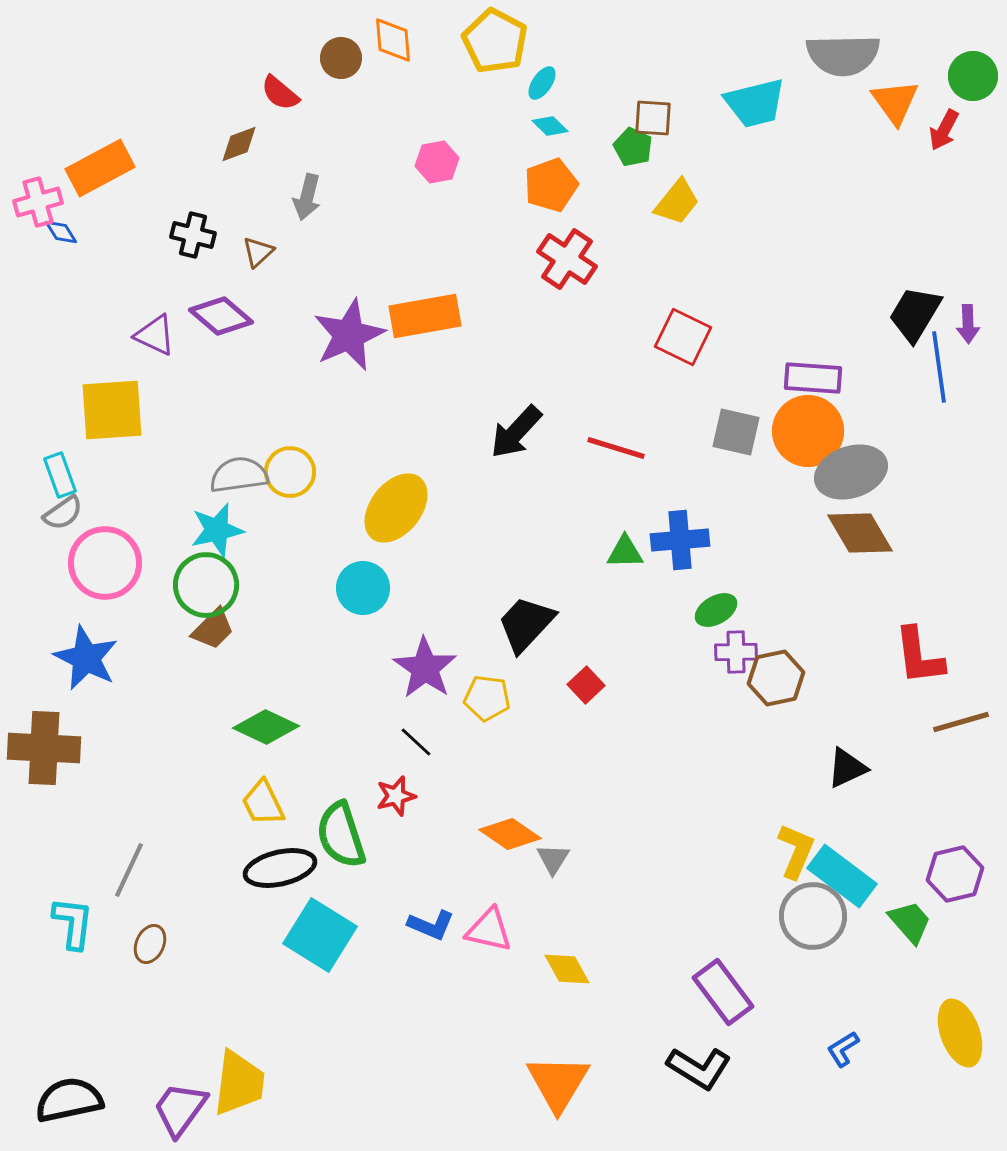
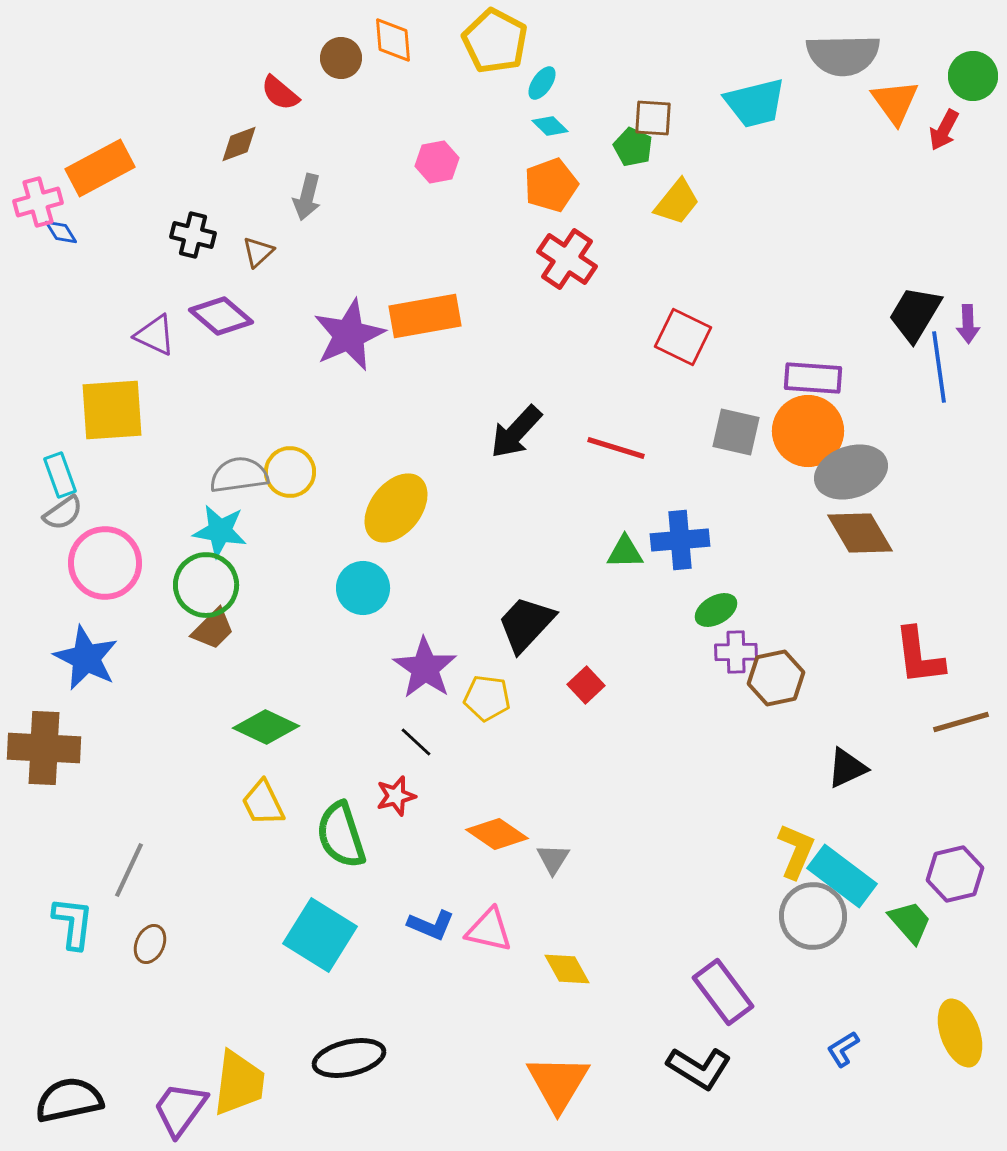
cyan star at (217, 530): moved 3 px right, 1 px down; rotated 22 degrees clockwise
orange diamond at (510, 834): moved 13 px left
black ellipse at (280, 868): moved 69 px right, 190 px down
